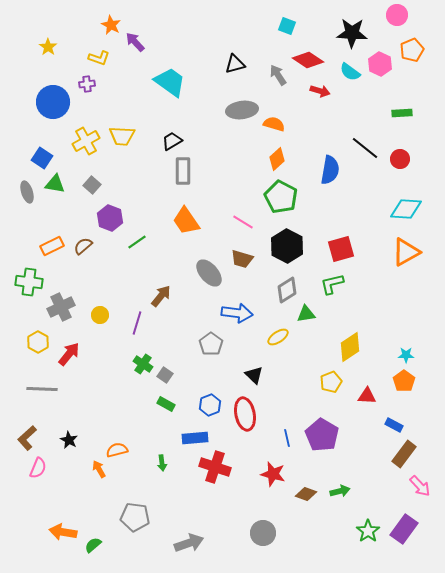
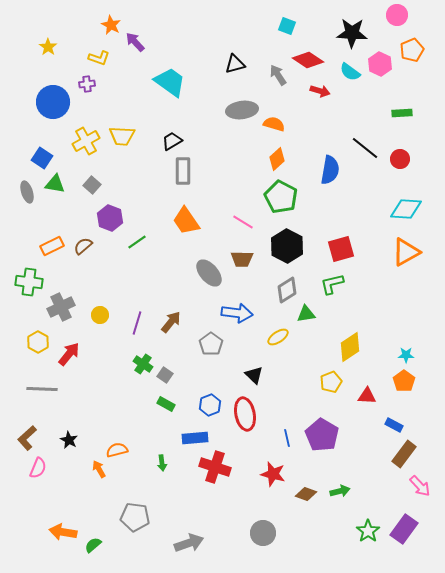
brown trapezoid at (242, 259): rotated 15 degrees counterclockwise
brown arrow at (161, 296): moved 10 px right, 26 px down
